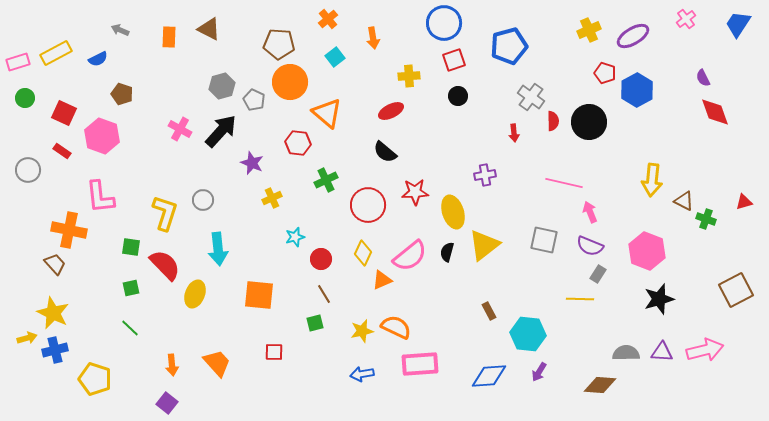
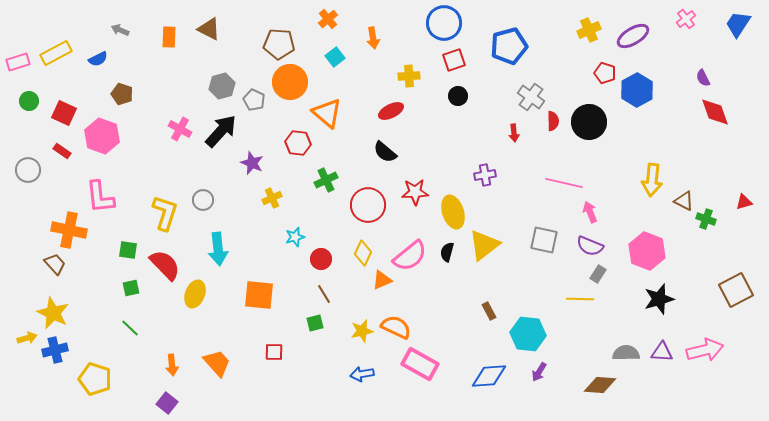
green circle at (25, 98): moved 4 px right, 3 px down
green square at (131, 247): moved 3 px left, 3 px down
pink rectangle at (420, 364): rotated 33 degrees clockwise
